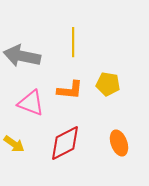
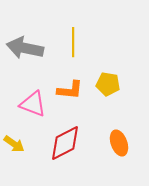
gray arrow: moved 3 px right, 8 px up
pink triangle: moved 2 px right, 1 px down
